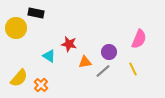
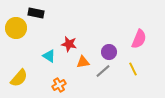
orange triangle: moved 2 px left
orange cross: moved 18 px right; rotated 16 degrees clockwise
